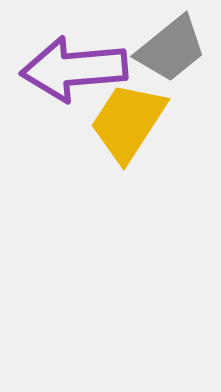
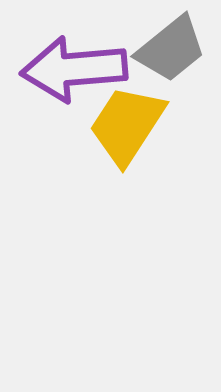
yellow trapezoid: moved 1 px left, 3 px down
